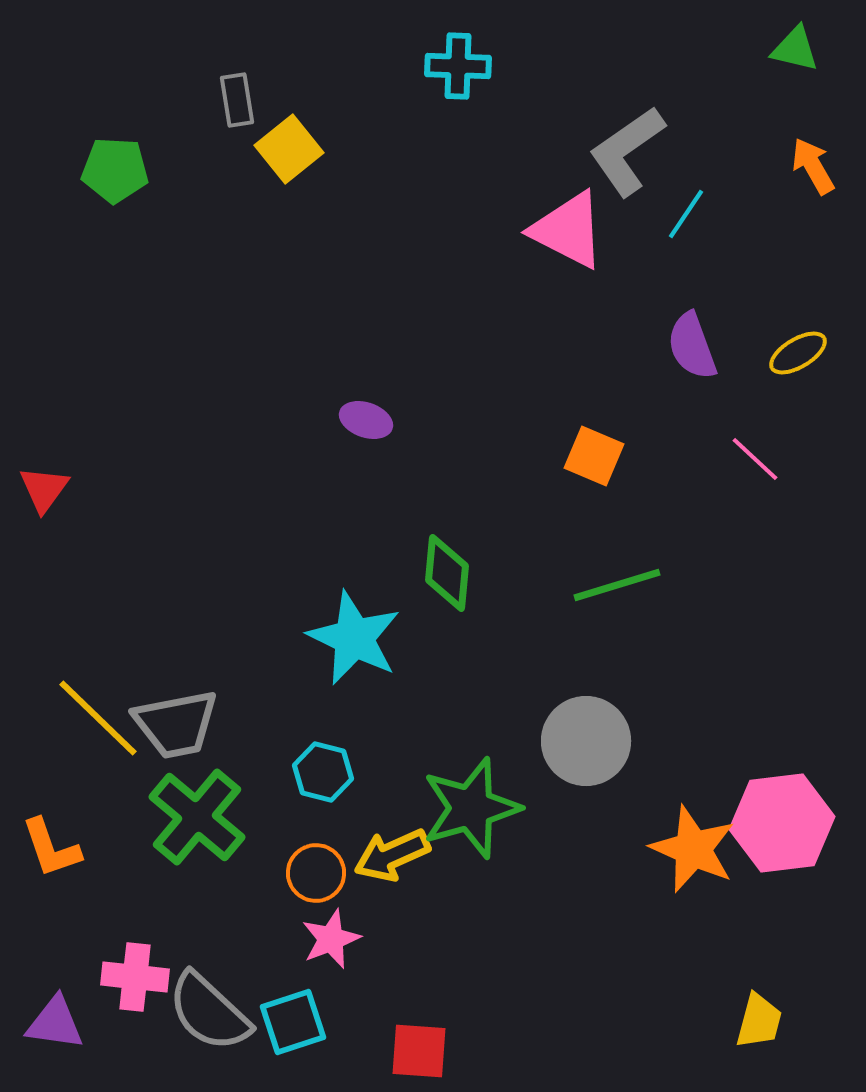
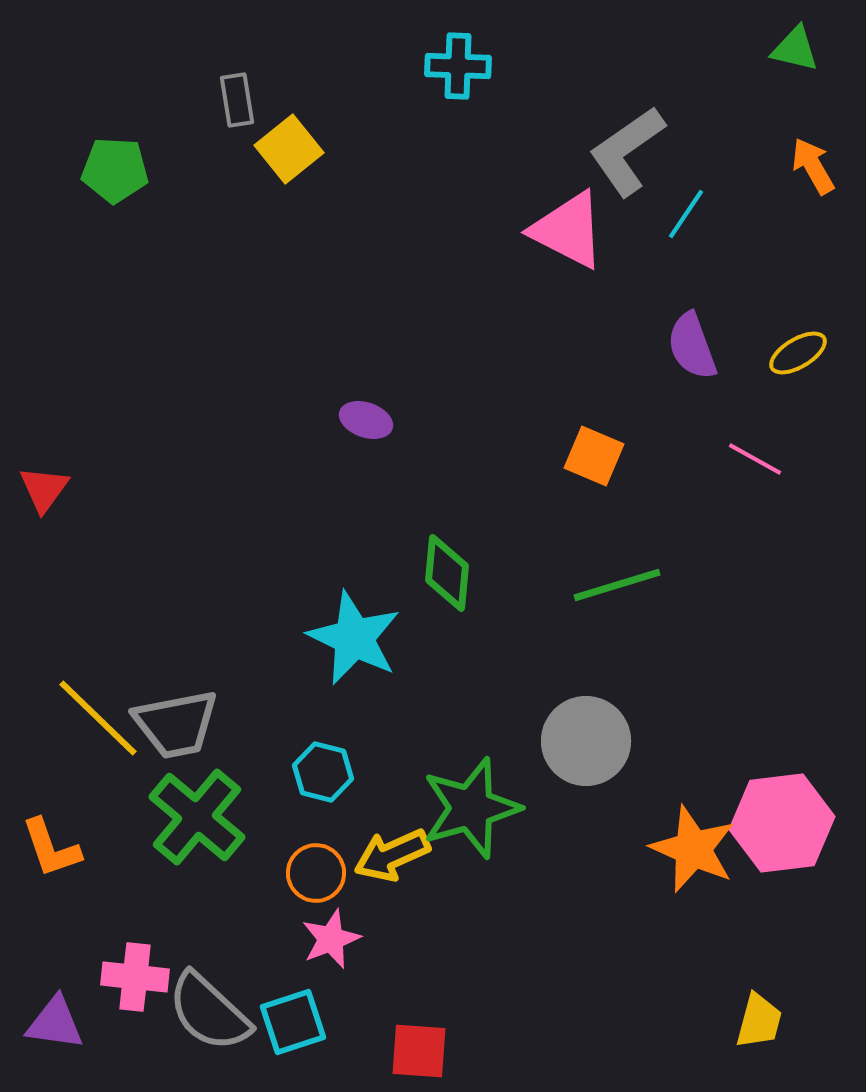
pink line: rotated 14 degrees counterclockwise
